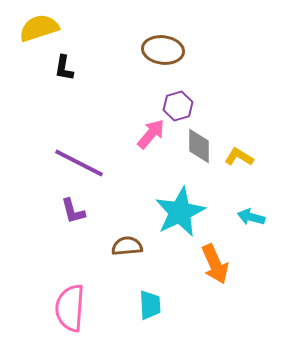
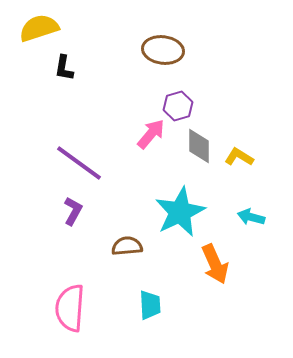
purple line: rotated 9 degrees clockwise
purple L-shape: rotated 136 degrees counterclockwise
